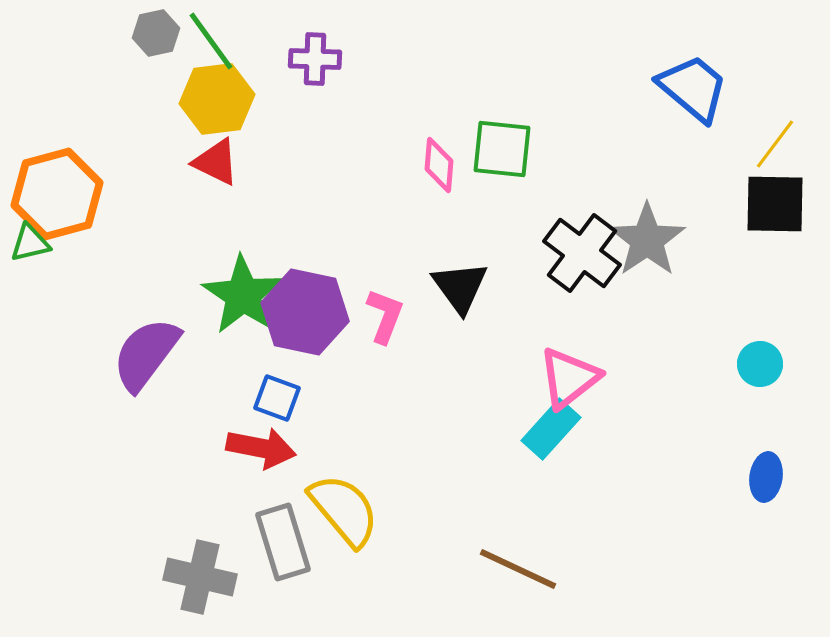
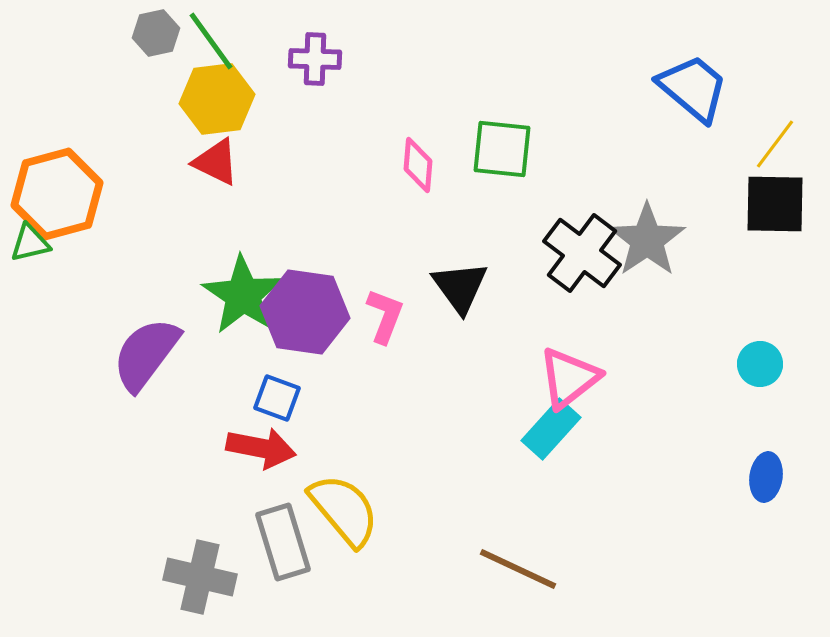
pink diamond: moved 21 px left
purple hexagon: rotated 4 degrees counterclockwise
